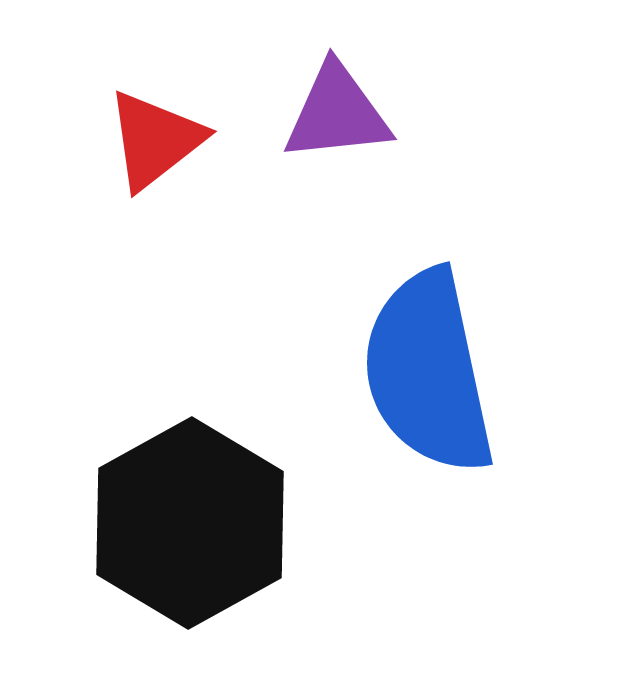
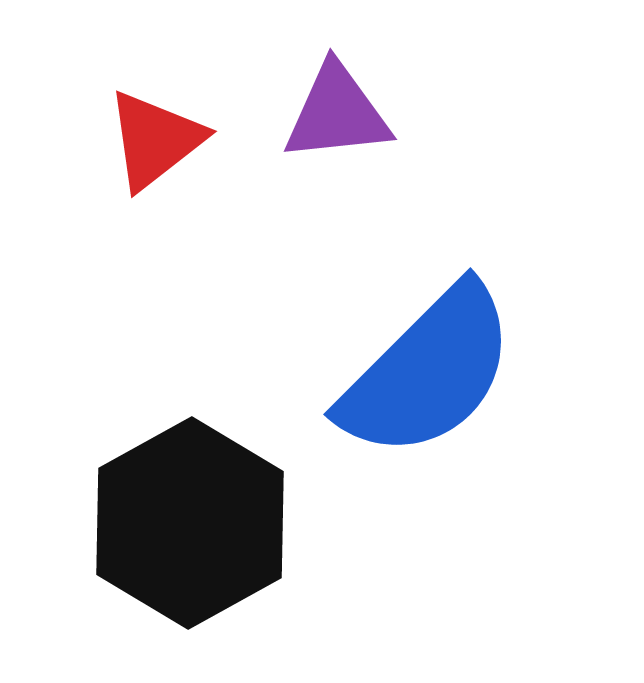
blue semicircle: rotated 123 degrees counterclockwise
